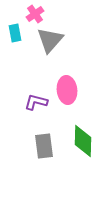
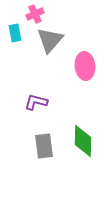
pink cross: rotated 12 degrees clockwise
pink ellipse: moved 18 px right, 24 px up
